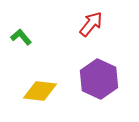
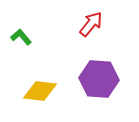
purple hexagon: rotated 21 degrees counterclockwise
